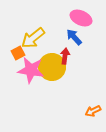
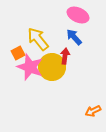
pink ellipse: moved 3 px left, 3 px up
yellow arrow: moved 5 px right, 1 px down; rotated 90 degrees clockwise
pink star: moved 1 px left, 3 px up; rotated 12 degrees clockwise
